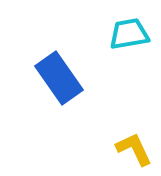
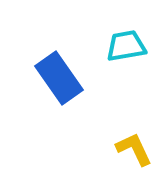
cyan trapezoid: moved 3 px left, 12 px down
